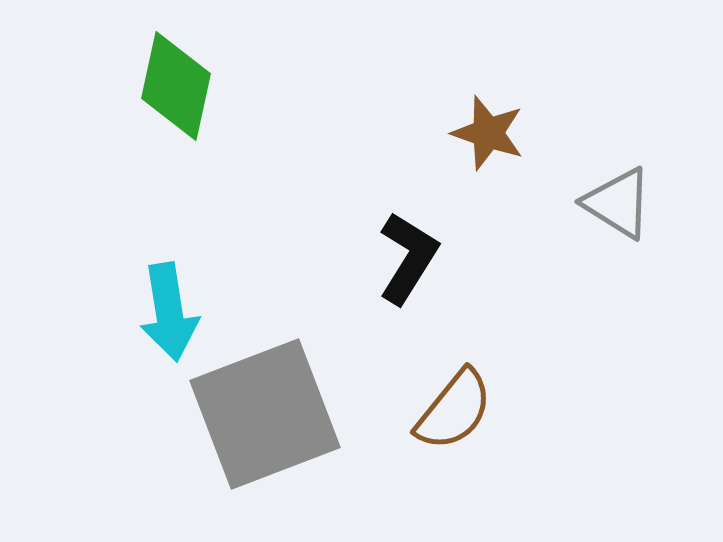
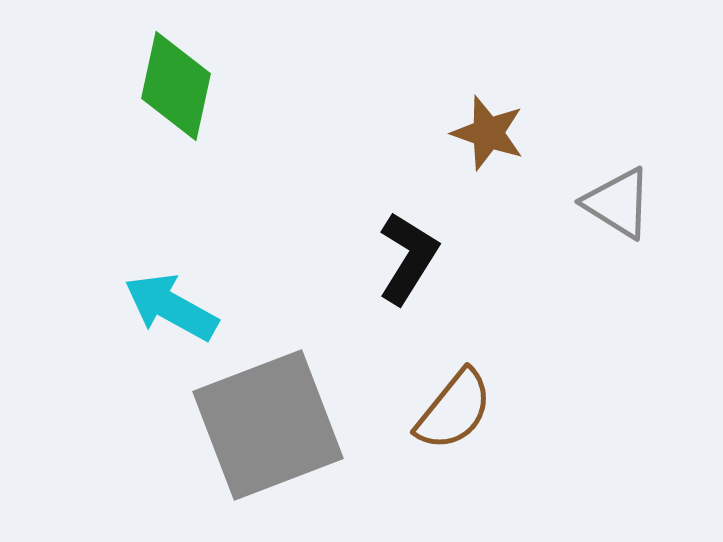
cyan arrow: moved 2 px right, 5 px up; rotated 128 degrees clockwise
gray square: moved 3 px right, 11 px down
